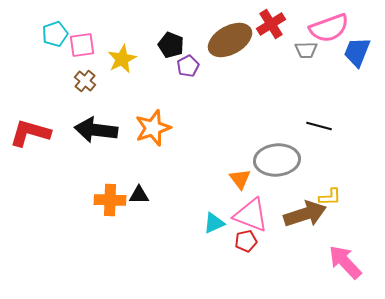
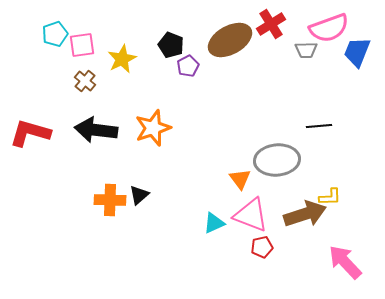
black line: rotated 20 degrees counterclockwise
black triangle: rotated 40 degrees counterclockwise
red pentagon: moved 16 px right, 6 px down
